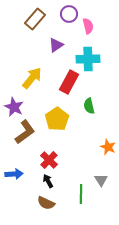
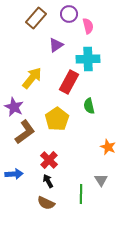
brown rectangle: moved 1 px right, 1 px up
